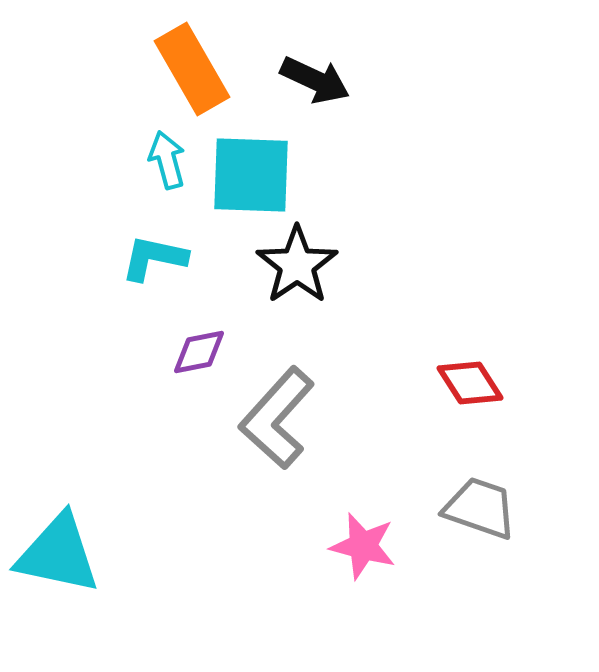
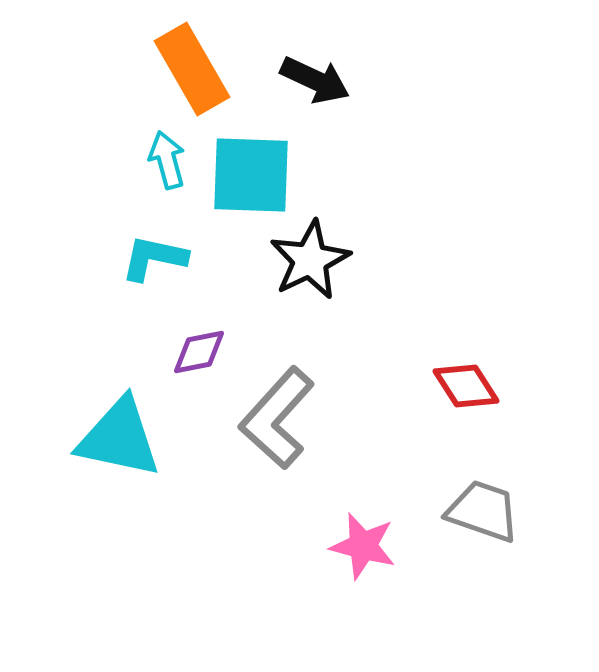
black star: moved 13 px right, 5 px up; rotated 8 degrees clockwise
red diamond: moved 4 px left, 3 px down
gray trapezoid: moved 3 px right, 3 px down
cyan triangle: moved 61 px right, 116 px up
